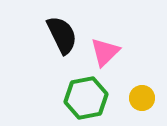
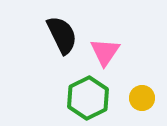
pink triangle: rotated 12 degrees counterclockwise
green hexagon: moved 2 px right; rotated 15 degrees counterclockwise
